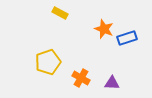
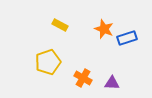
yellow rectangle: moved 12 px down
orange cross: moved 2 px right
